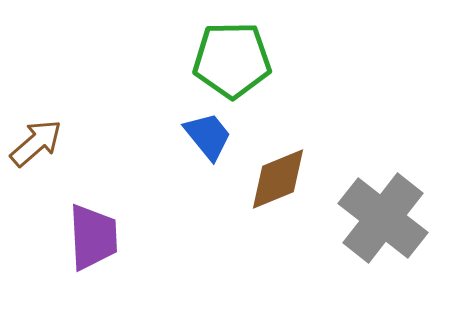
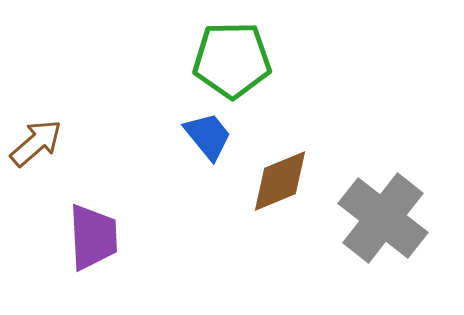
brown diamond: moved 2 px right, 2 px down
